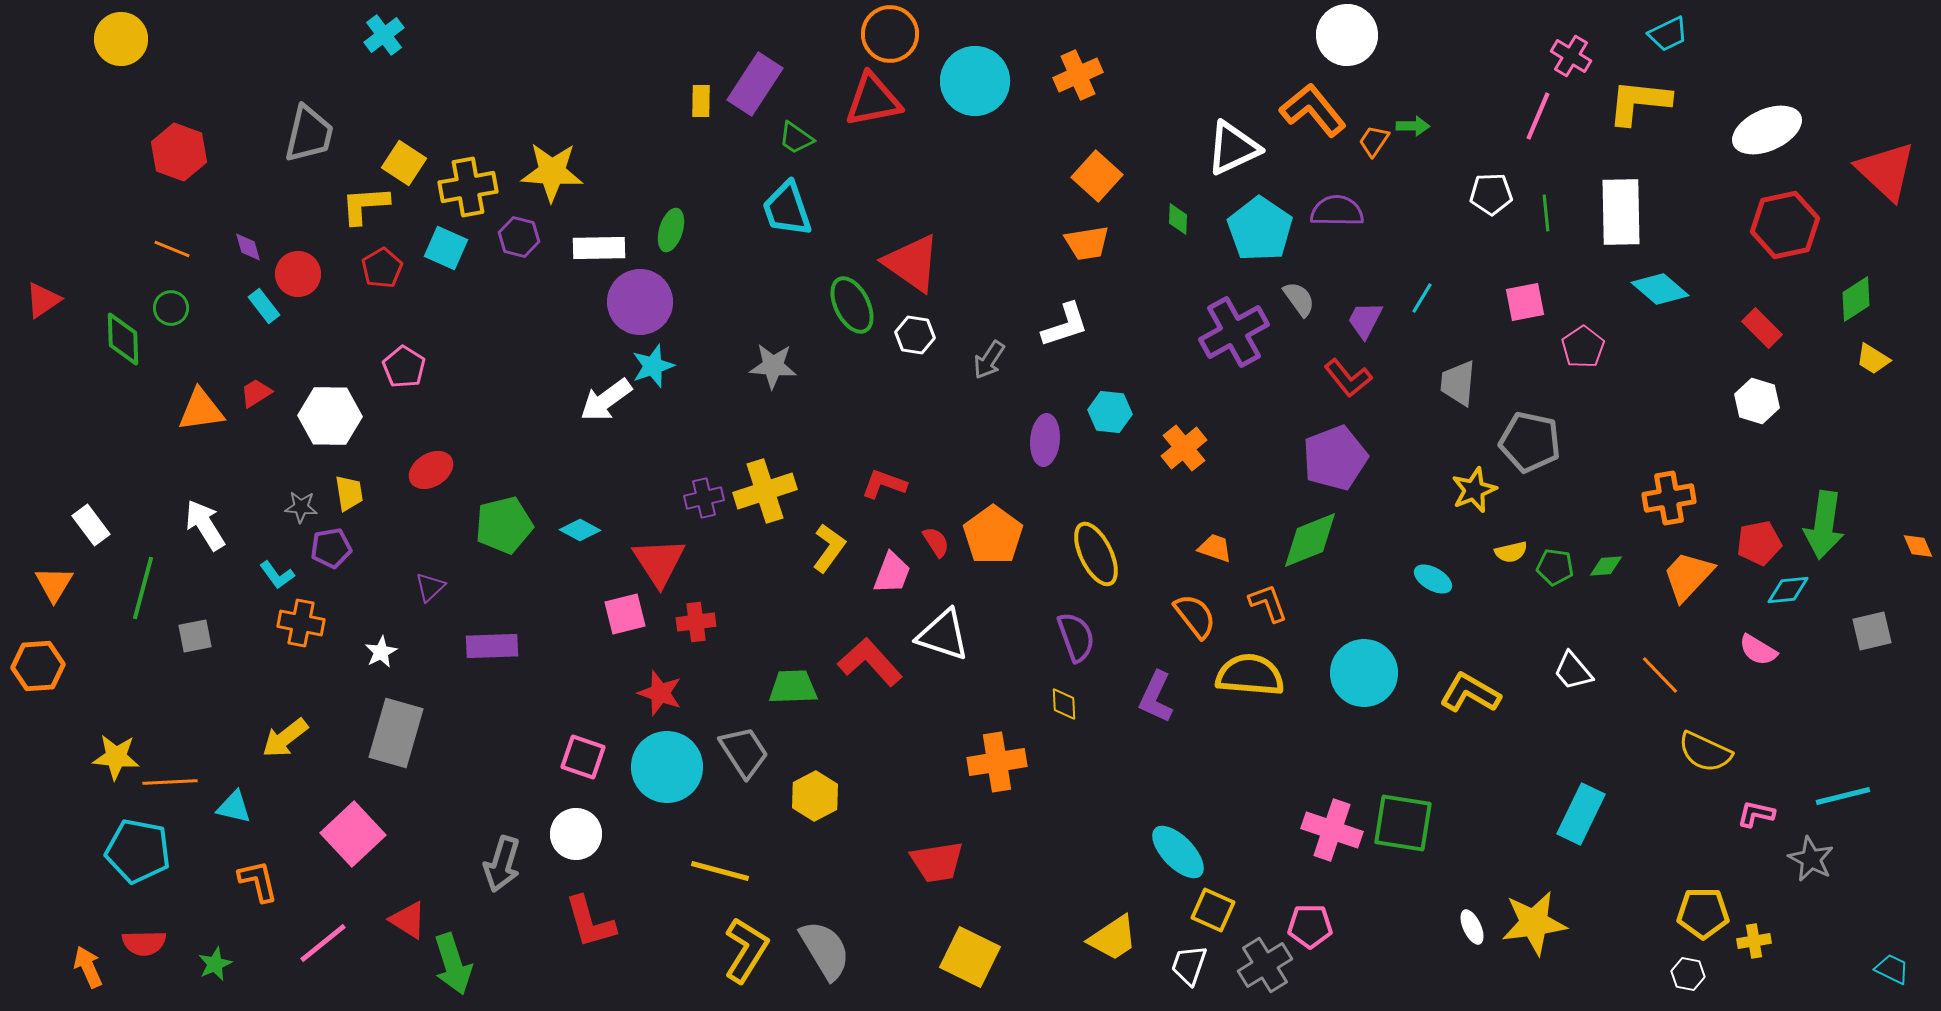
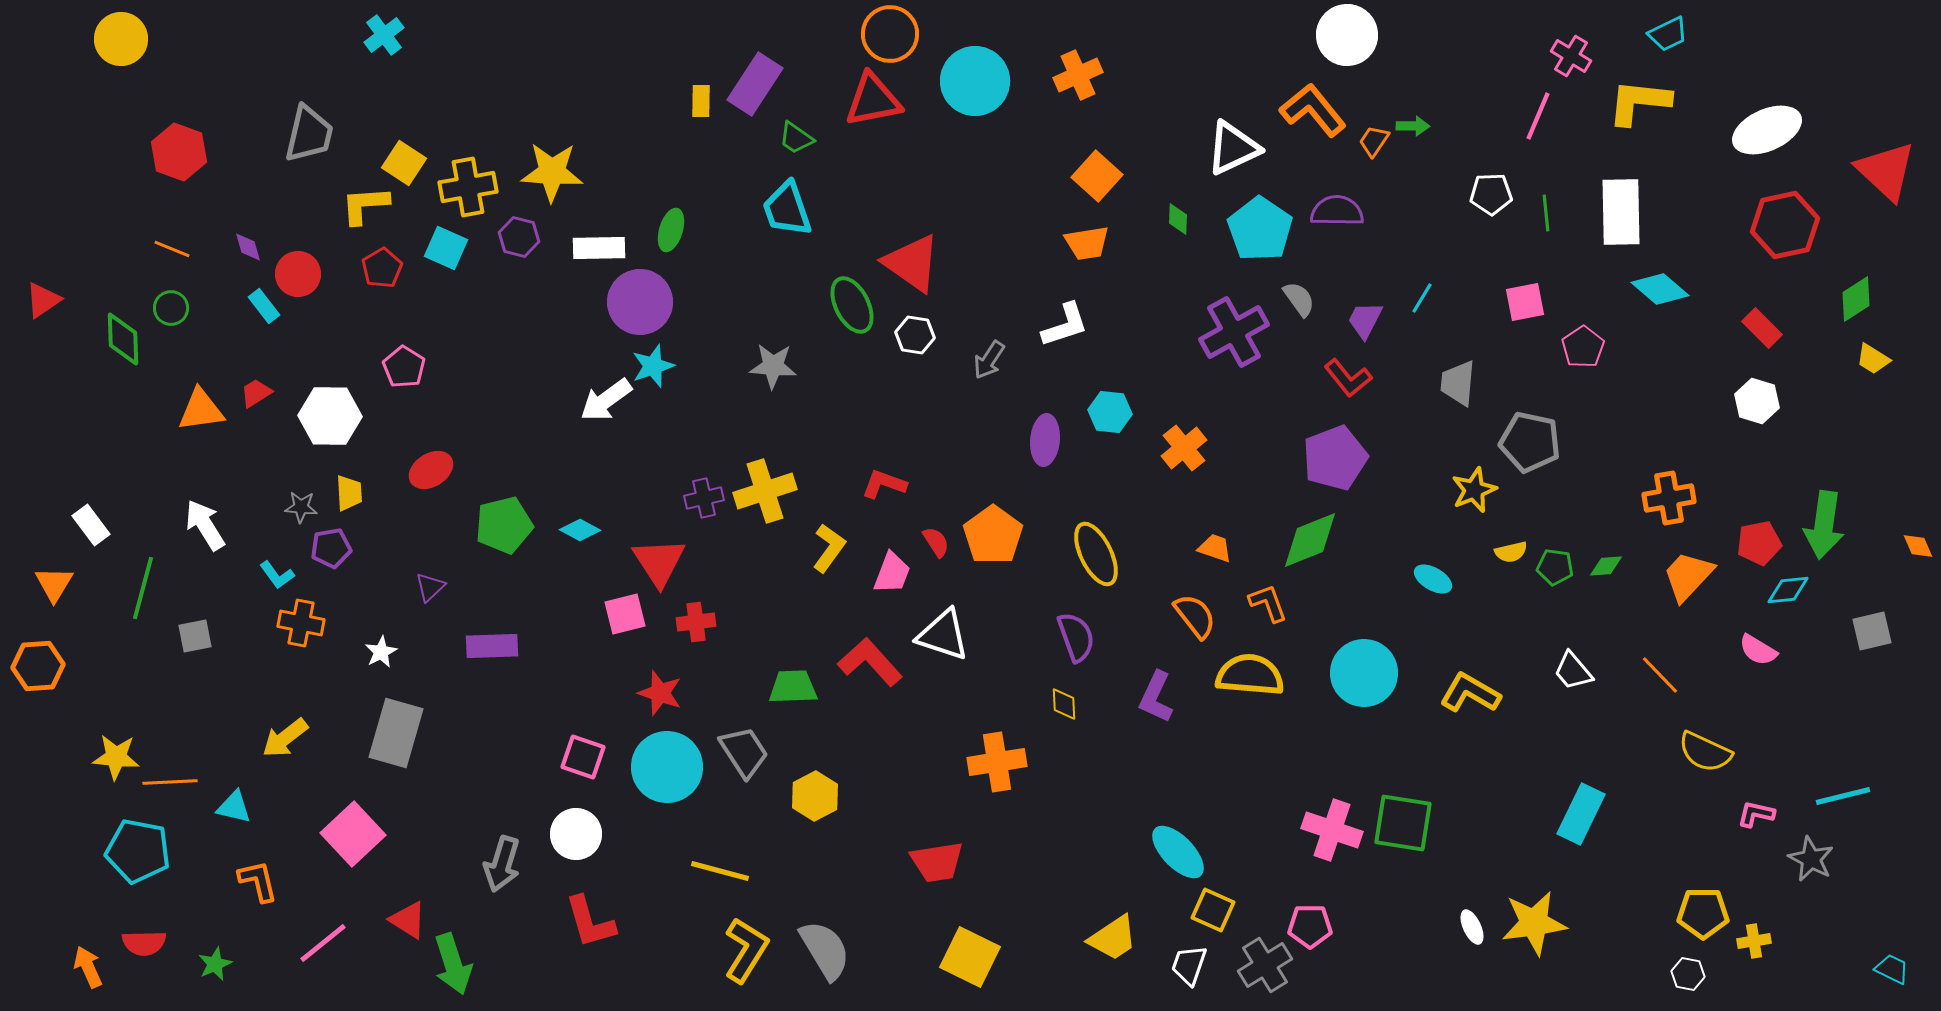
yellow trapezoid at (349, 493): rotated 6 degrees clockwise
